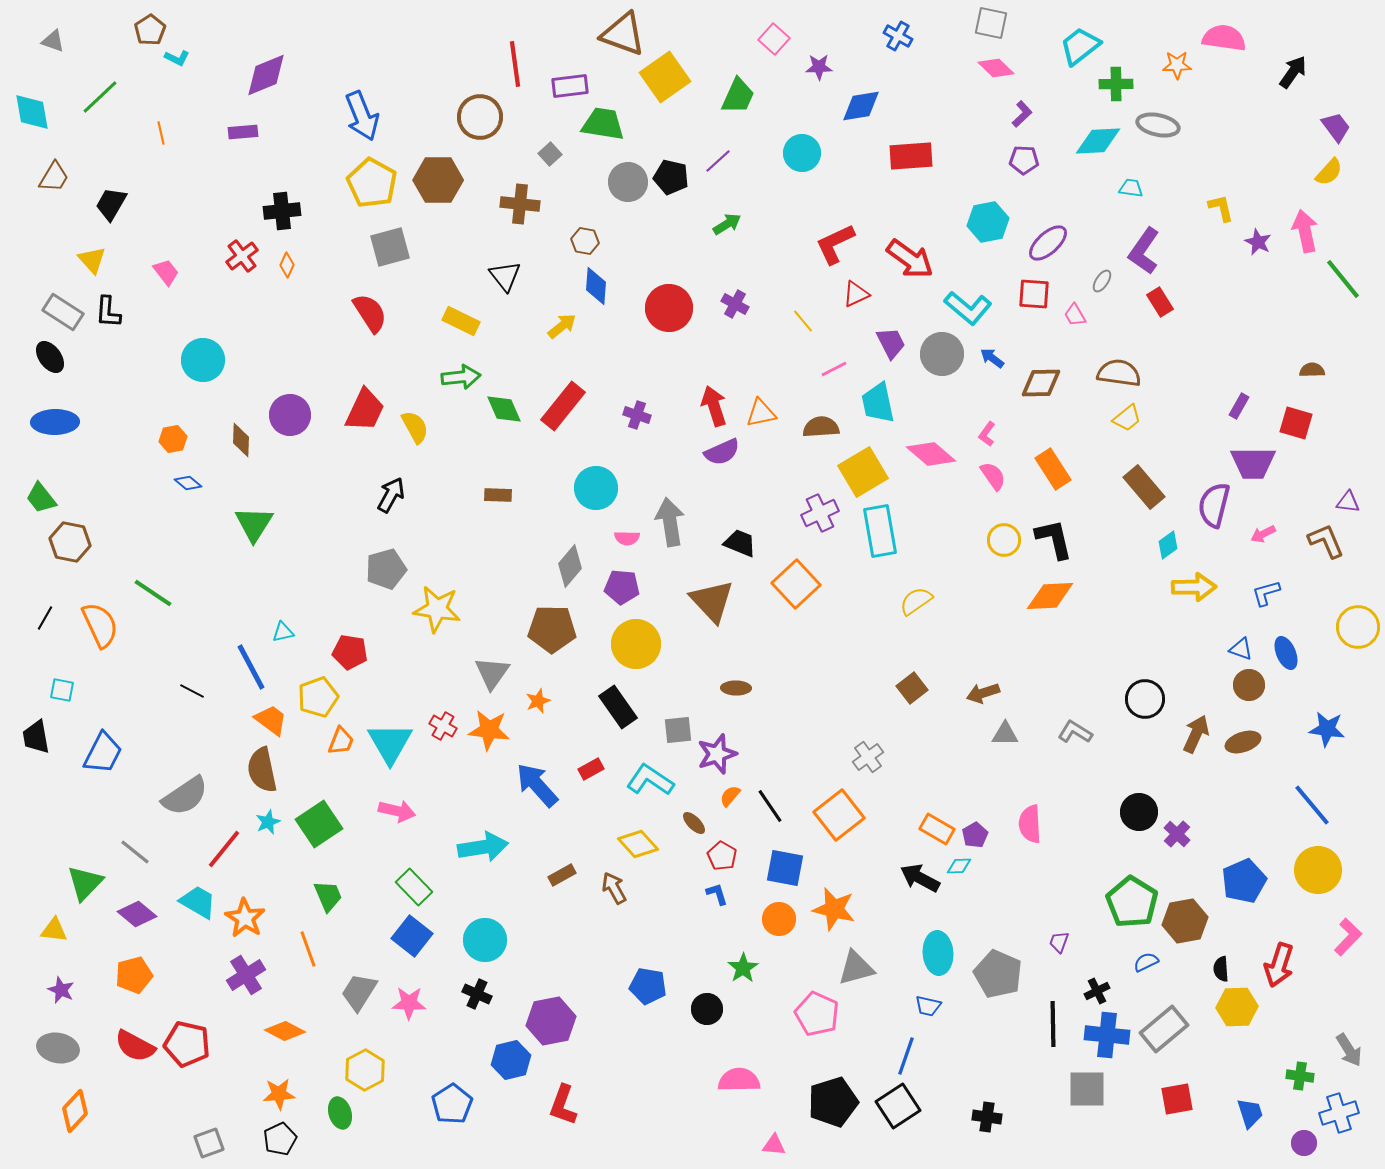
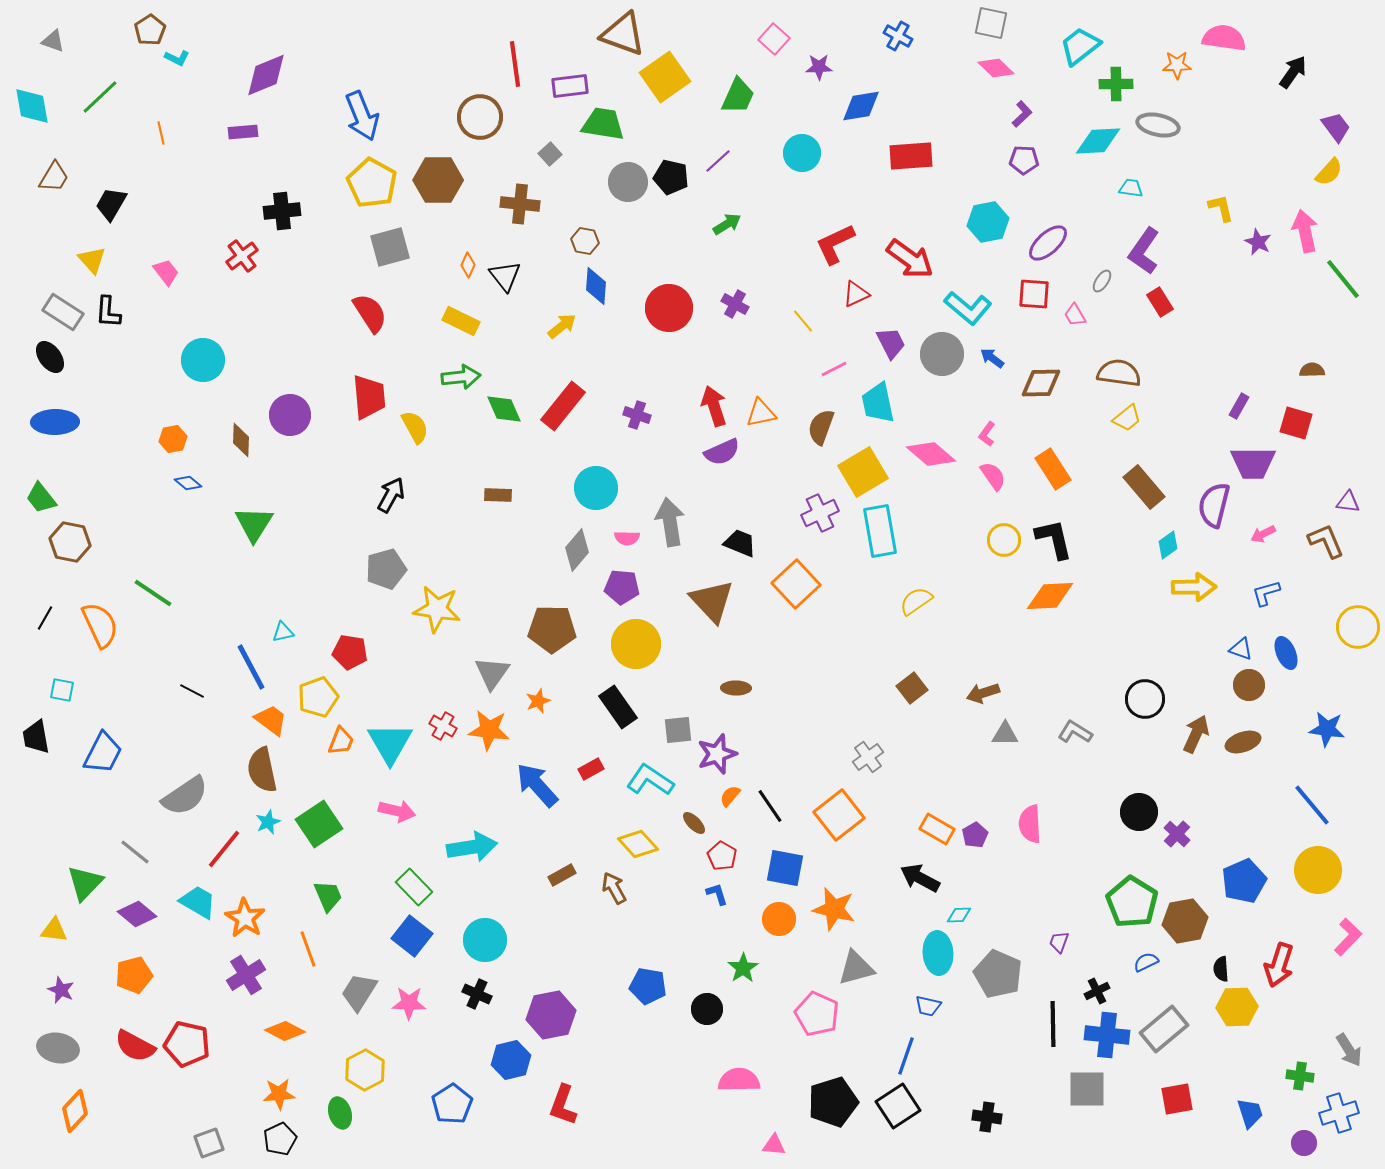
cyan diamond at (32, 112): moved 6 px up
orange diamond at (287, 265): moved 181 px right
red trapezoid at (365, 410): moved 4 px right, 13 px up; rotated 30 degrees counterclockwise
brown semicircle at (821, 427): rotated 66 degrees counterclockwise
gray diamond at (570, 566): moved 7 px right, 16 px up
cyan arrow at (483, 847): moved 11 px left
cyan diamond at (959, 866): moved 49 px down
purple hexagon at (551, 1021): moved 6 px up
